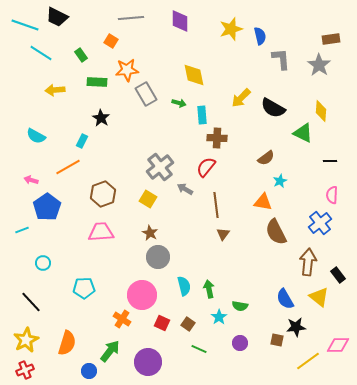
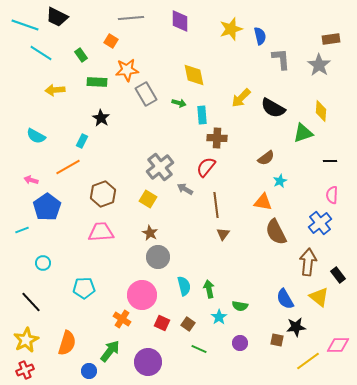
green triangle at (303, 133): rotated 45 degrees counterclockwise
